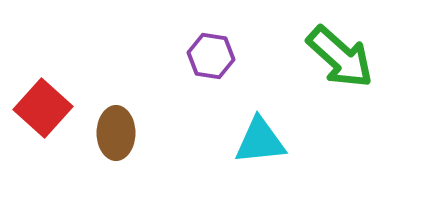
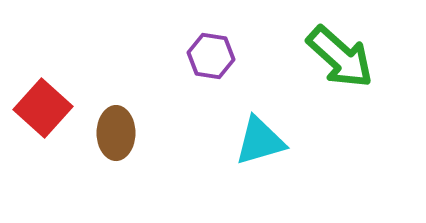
cyan triangle: rotated 10 degrees counterclockwise
